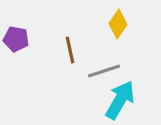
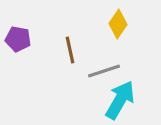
purple pentagon: moved 2 px right
